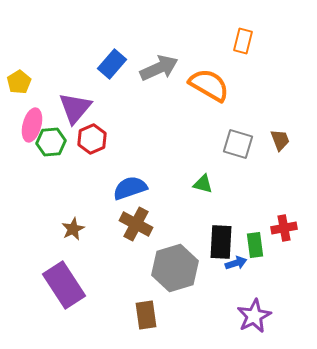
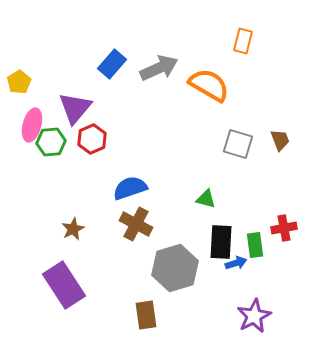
green triangle: moved 3 px right, 15 px down
